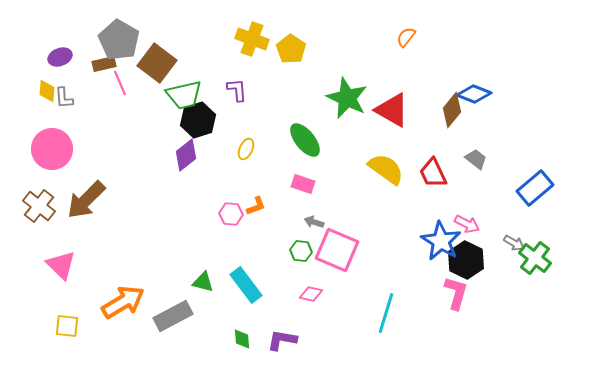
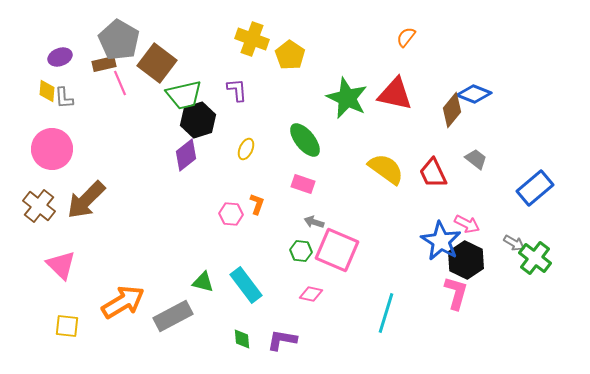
yellow pentagon at (291, 49): moved 1 px left, 6 px down
red triangle at (392, 110): moved 3 px right, 16 px up; rotated 18 degrees counterclockwise
orange L-shape at (256, 206): moved 1 px right, 2 px up; rotated 50 degrees counterclockwise
